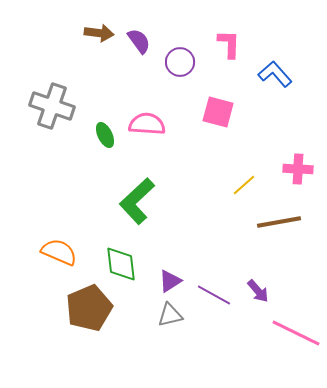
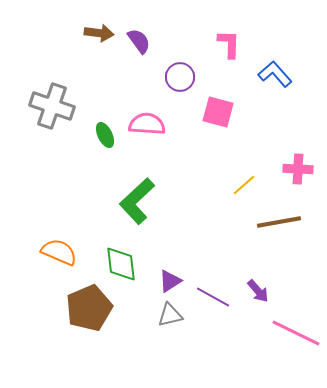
purple circle: moved 15 px down
purple line: moved 1 px left, 2 px down
